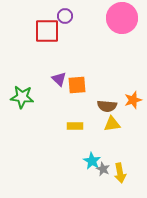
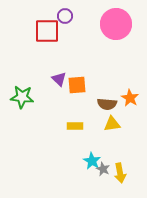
pink circle: moved 6 px left, 6 px down
orange star: moved 3 px left, 2 px up; rotated 24 degrees counterclockwise
brown semicircle: moved 2 px up
